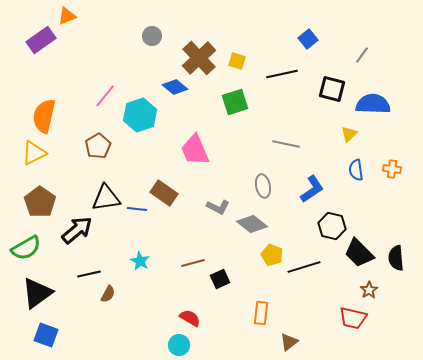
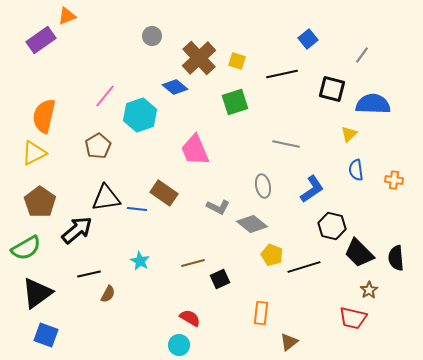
orange cross at (392, 169): moved 2 px right, 11 px down
